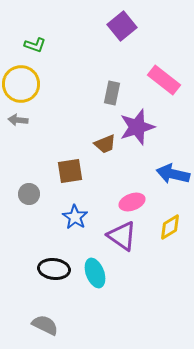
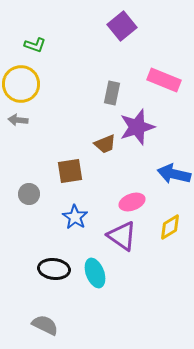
pink rectangle: rotated 16 degrees counterclockwise
blue arrow: moved 1 px right
